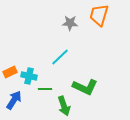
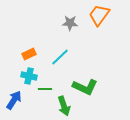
orange trapezoid: rotated 20 degrees clockwise
orange rectangle: moved 19 px right, 18 px up
